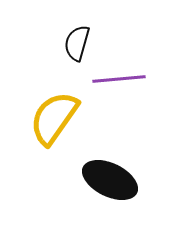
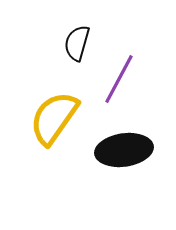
purple line: rotated 57 degrees counterclockwise
black ellipse: moved 14 px right, 30 px up; rotated 34 degrees counterclockwise
